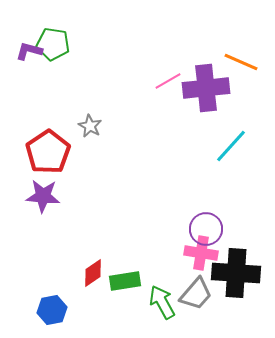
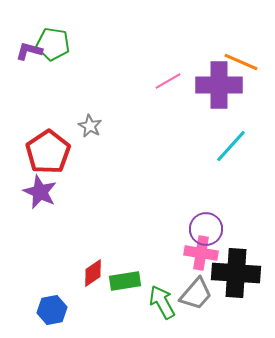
purple cross: moved 13 px right, 3 px up; rotated 6 degrees clockwise
purple star: moved 3 px left, 4 px up; rotated 20 degrees clockwise
